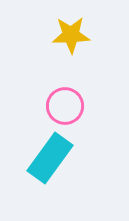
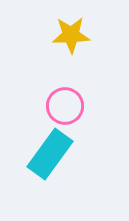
cyan rectangle: moved 4 px up
